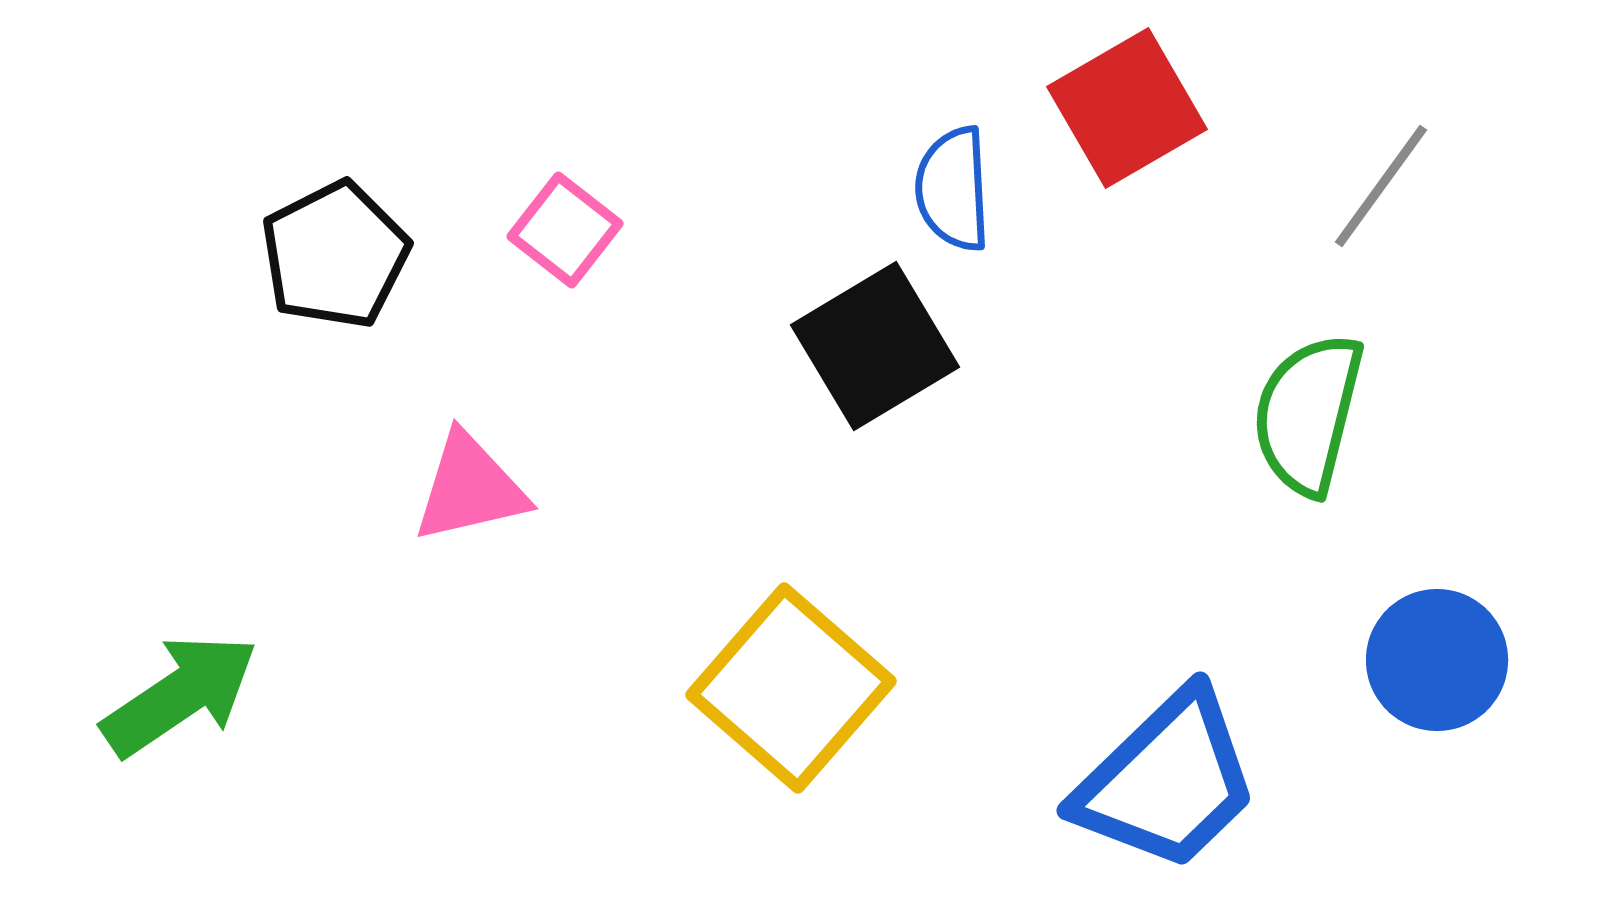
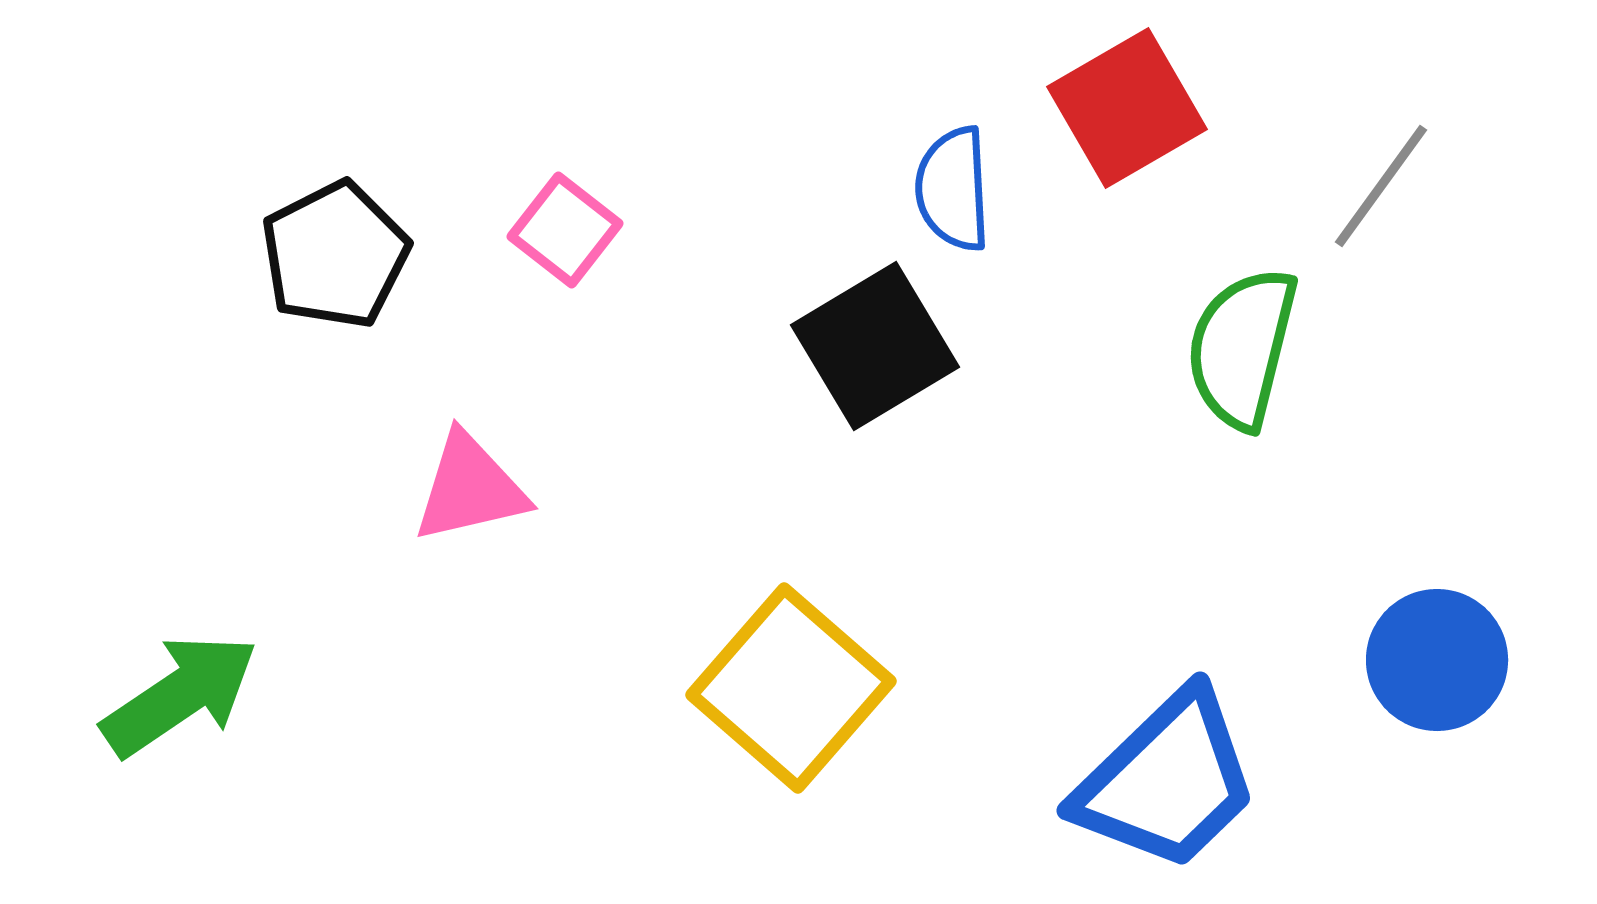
green semicircle: moved 66 px left, 66 px up
